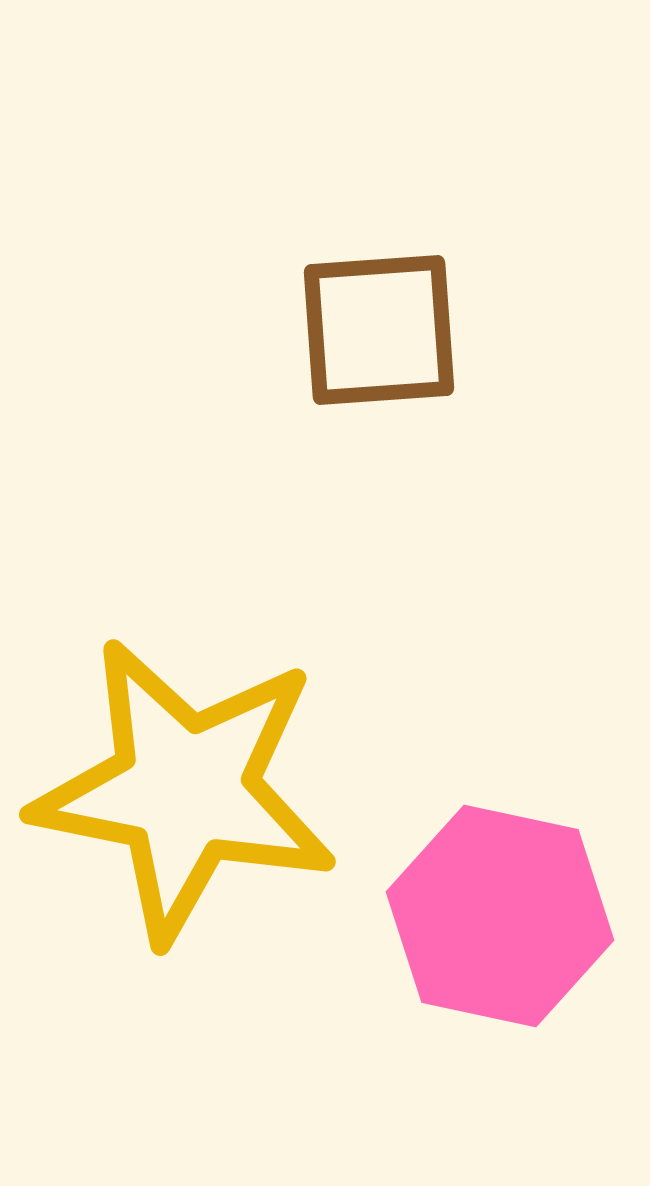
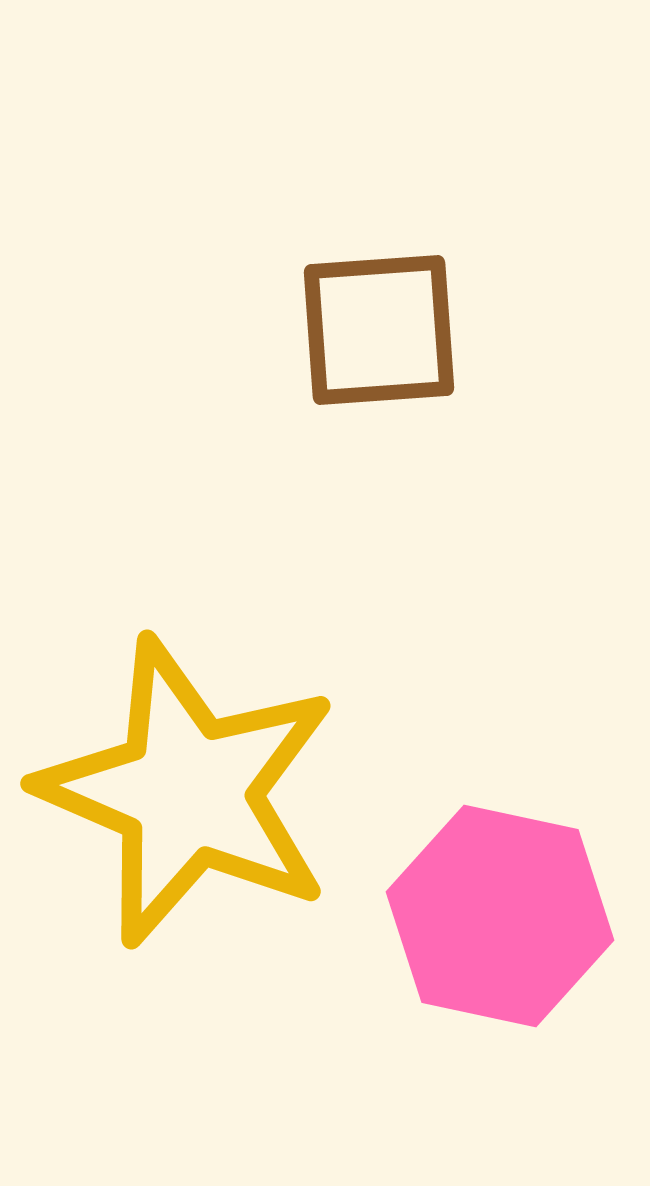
yellow star: moved 3 px right, 2 px down; rotated 12 degrees clockwise
